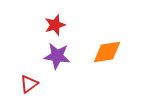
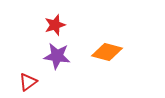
orange diamond: rotated 24 degrees clockwise
red triangle: moved 1 px left, 2 px up
